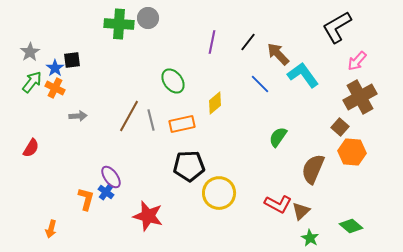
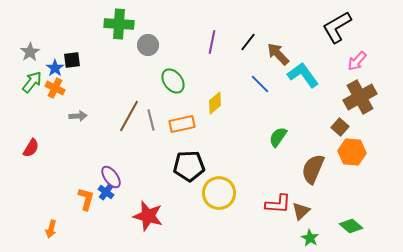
gray circle: moved 27 px down
red L-shape: rotated 24 degrees counterclockwise
